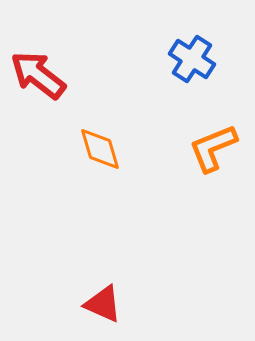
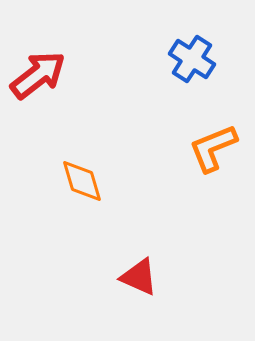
red arrow: rotated 104 degrees clockwise
orange diamond: moved 18 px left, 32 px down
red triangle: moved 36 px right, 27 px up
